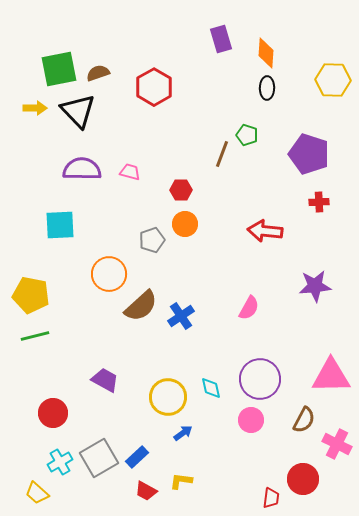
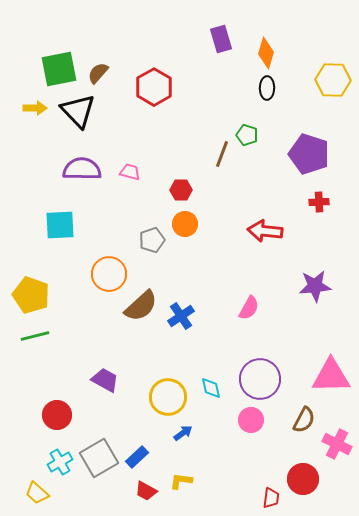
orange diamond at (266, 53): rotated 12 degrees clockwise
brown semicircle at (98, 73): rotated 30 degrees counterclockwise
yellow pentagon at (31, 295): rotated 9 degrees clockwise
red circle at (53, 413): moved 4 px right, 2 px down
